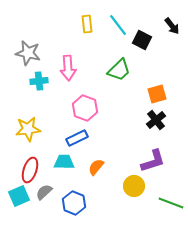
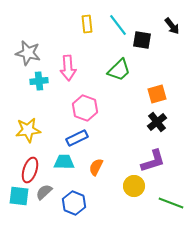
black square: rotated 18 degrees counterclockwise
black cross: moved 1 px right, 2 px down
yellow star: moved 1 px down
orange semicircle: rotated 12 degrees counterclockwise
cyan square: rotated 30 degrees clockwise
